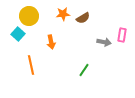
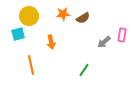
cyan square: rotated 32 degrees clockwise
gray arrow: rotated 128 degrees clockwise
